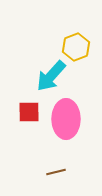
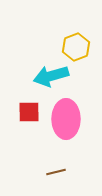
cyan arrow: rotated 32 degrees clockwise
